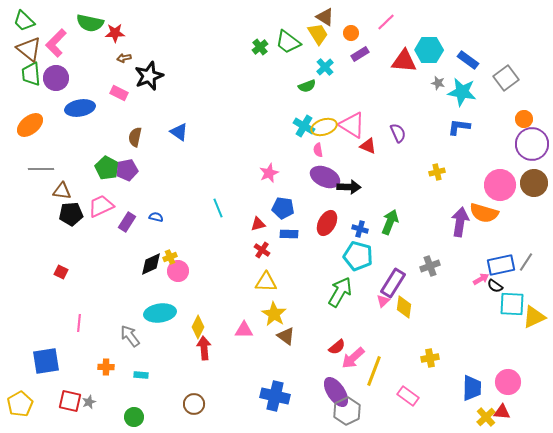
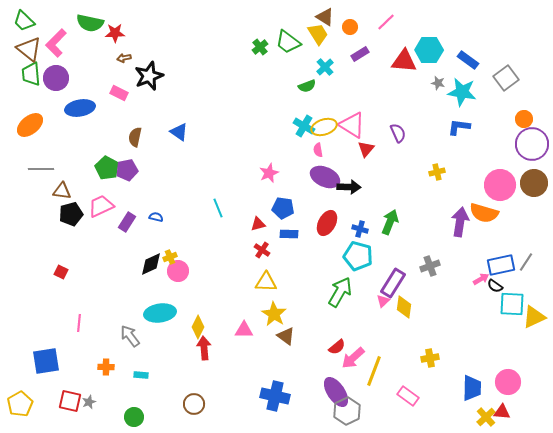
orange circle at (351, 33): moved 1 px left, 6 px up
red triangle at (368, 146): moved 2 px left, 3 px down; rotated 48 degrees clockwise
black pentagon at (71, 214): rotated 10 degrees counterclockwise
